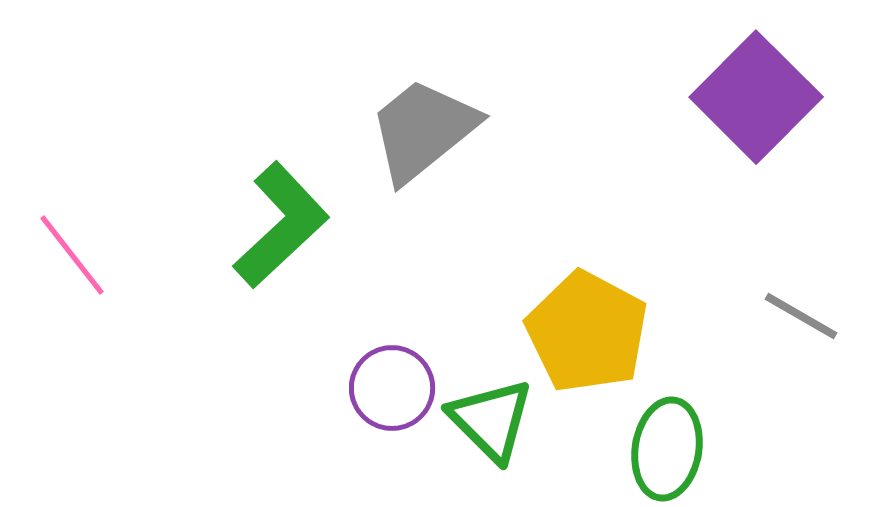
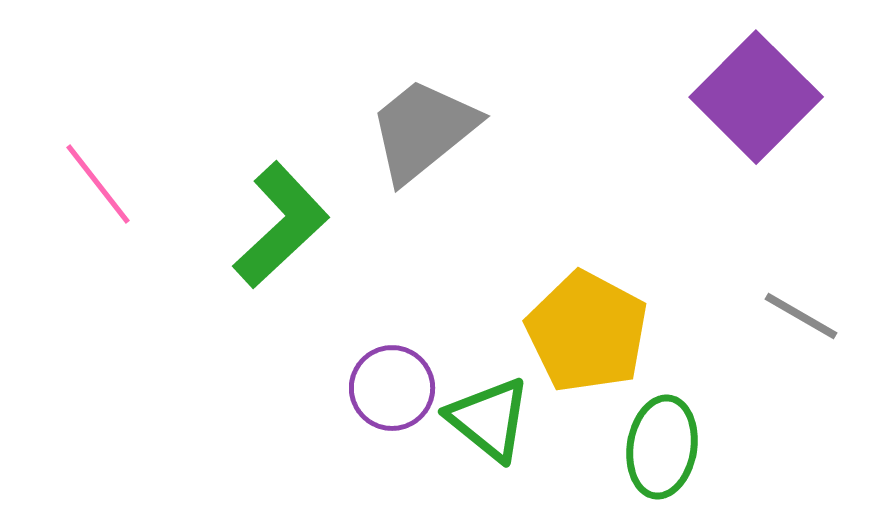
pink line: moved 26 px right, 71 px up
green triangle: moved 2 px left, 1 px up; rotated 6 degrees counterclockwise
green ellipse: moved 5 px left, 2 px up
